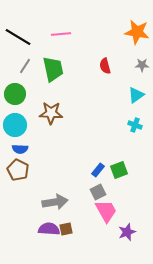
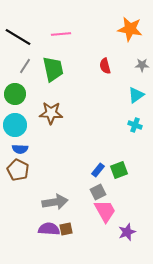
orange star: moved 7 px left, 3 px up
pink trapezoid: moved 1 px left
